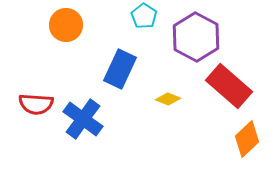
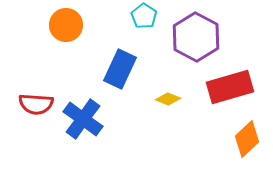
red rectangle: moved 1 px right, 1 px down; rotated 57 degrees counterclockwise
